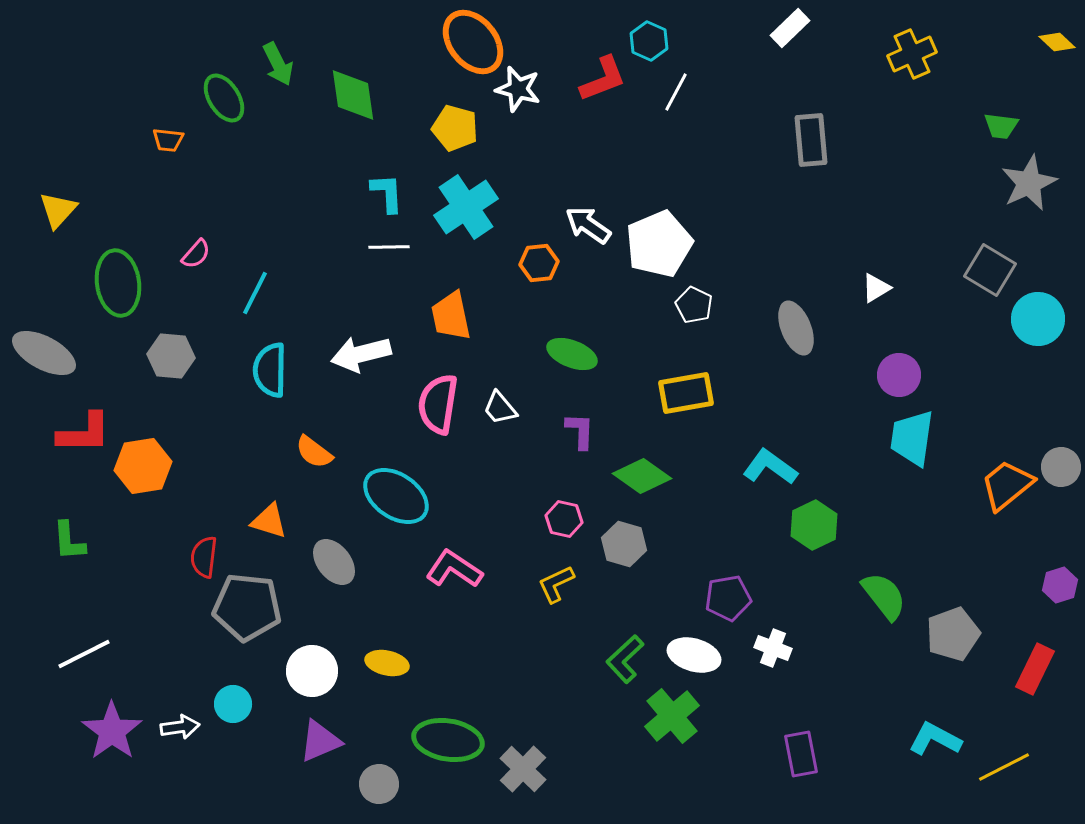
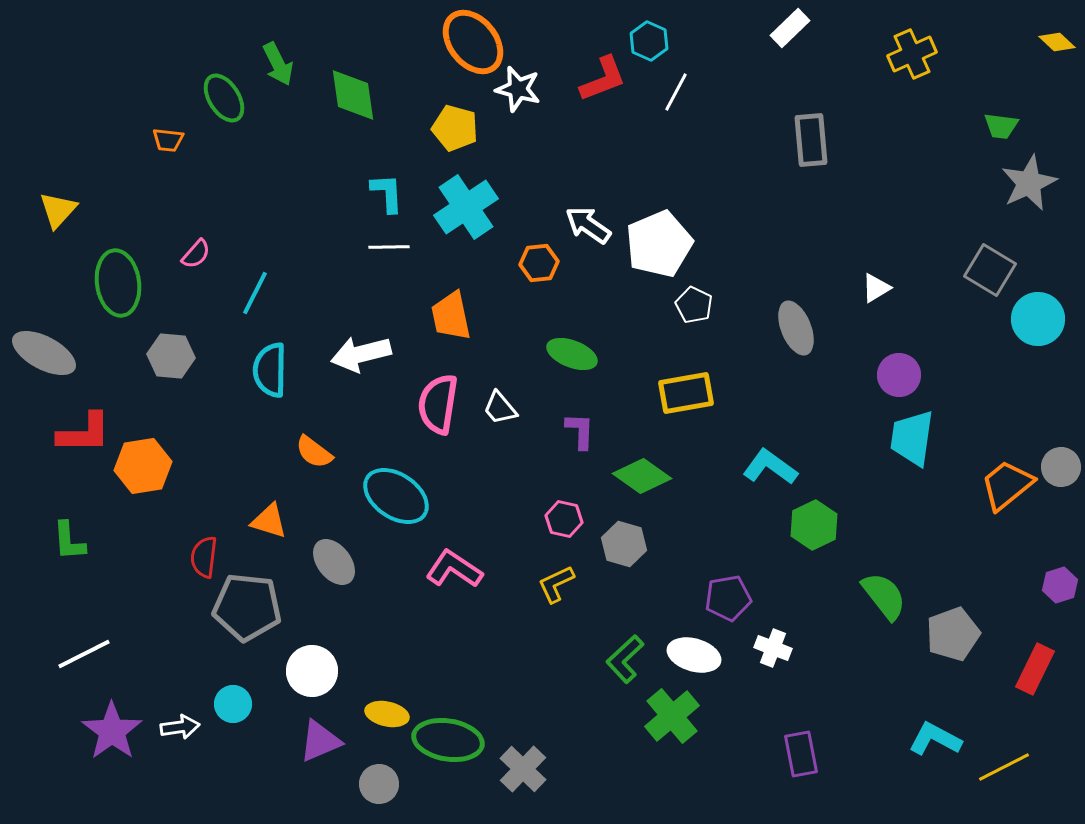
yellow ellipse at (387, 663): moved 51 px down
